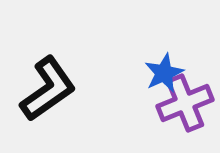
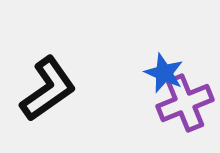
blue star: rotated 24 degrees counterclockwise
